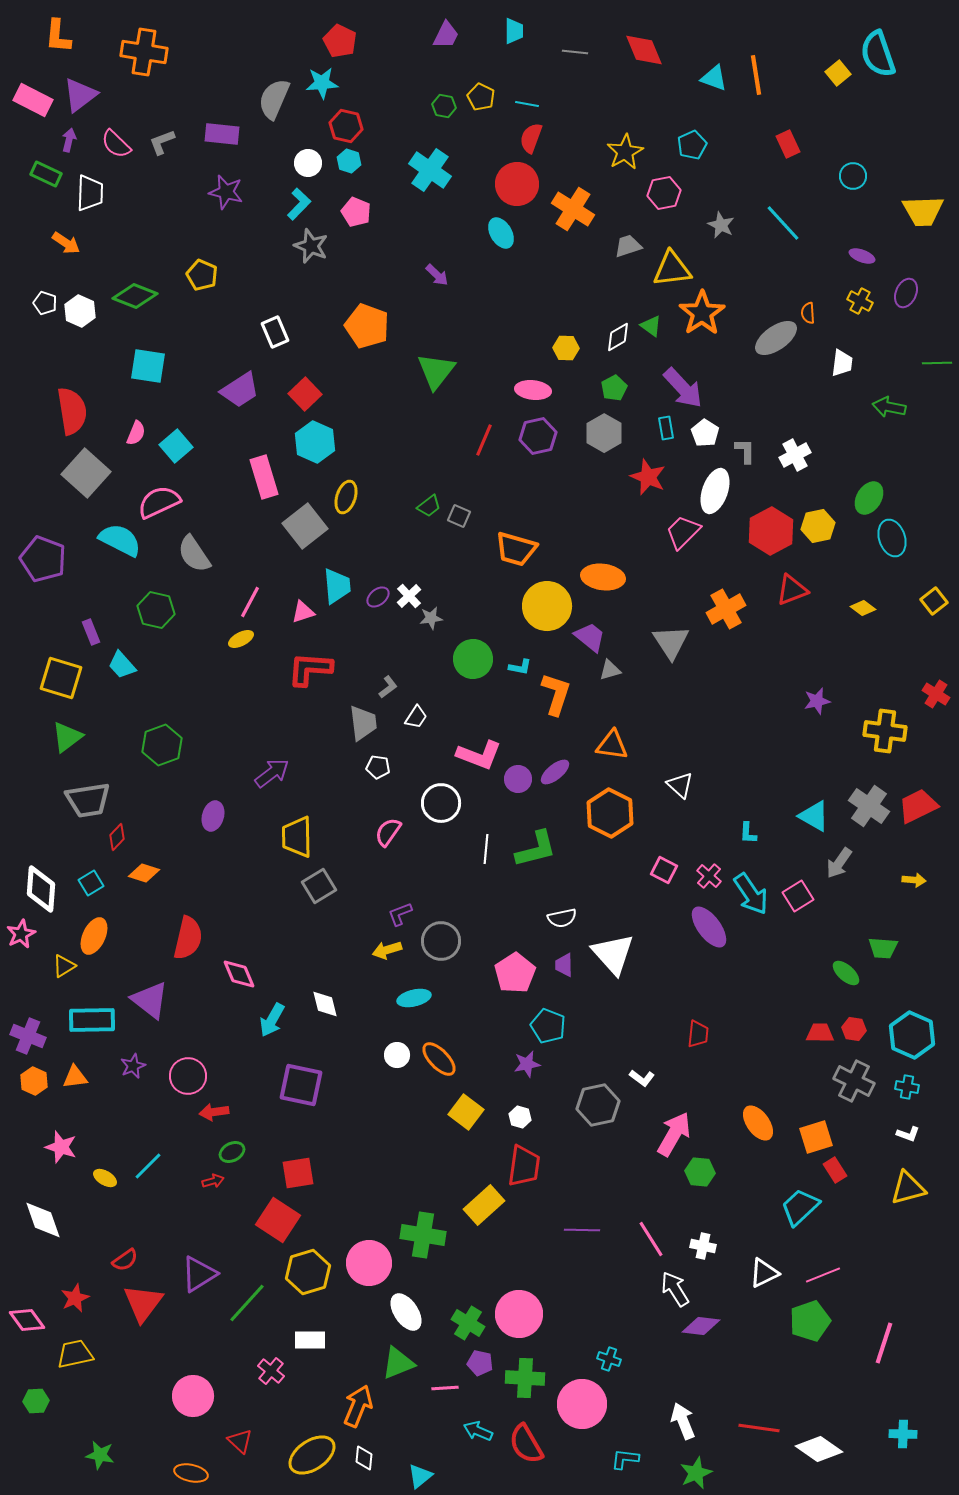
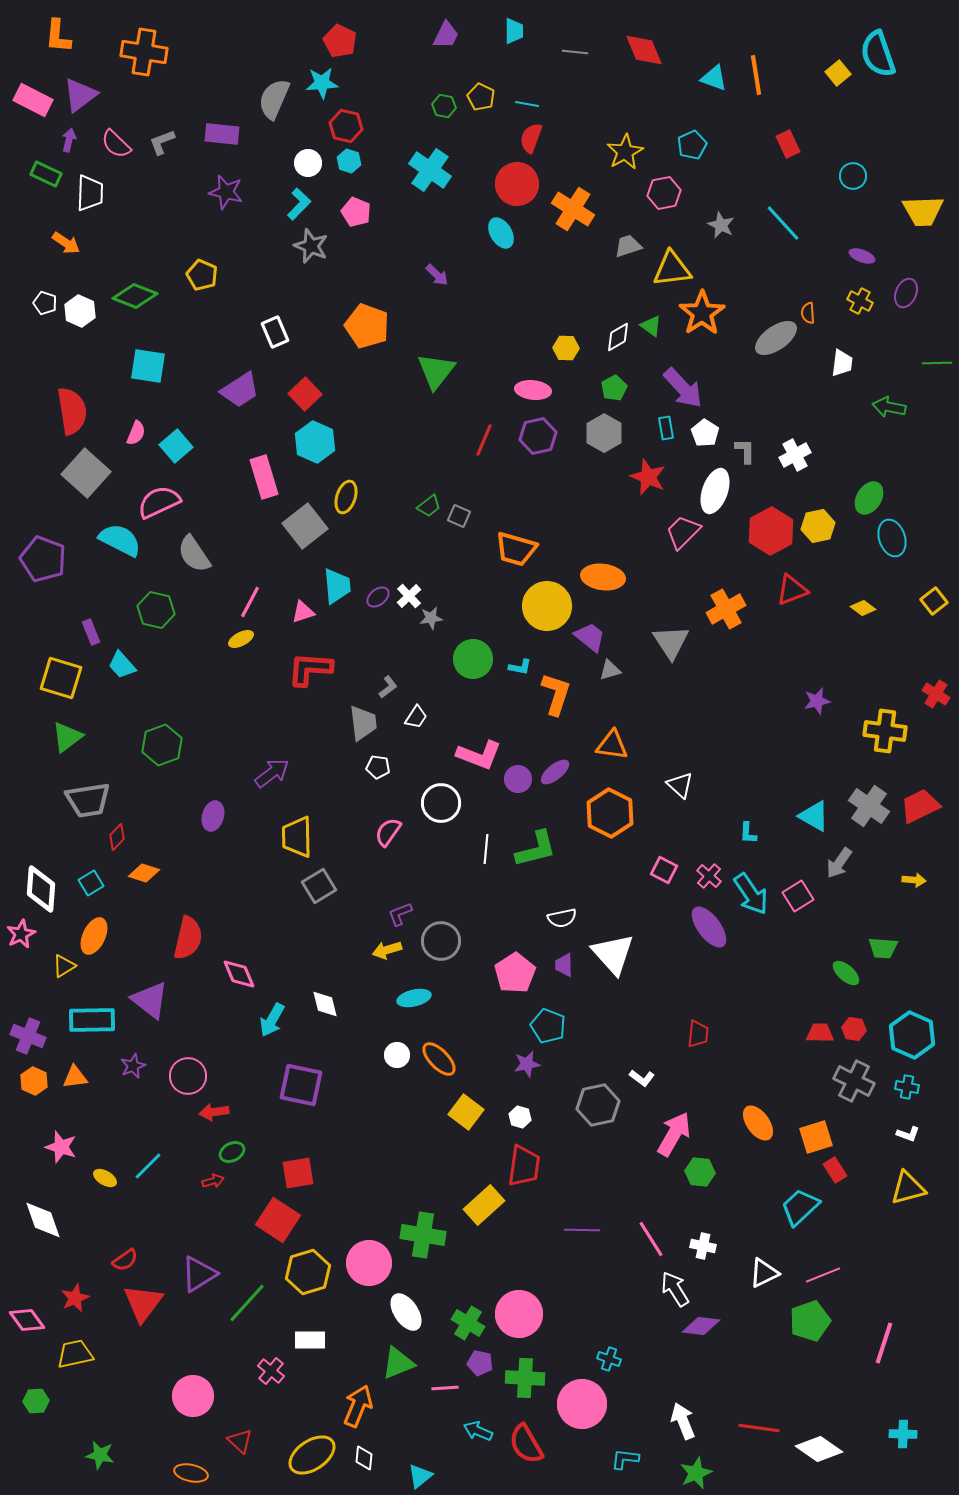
red trapezoid at (918, 806): moved 2 px right
